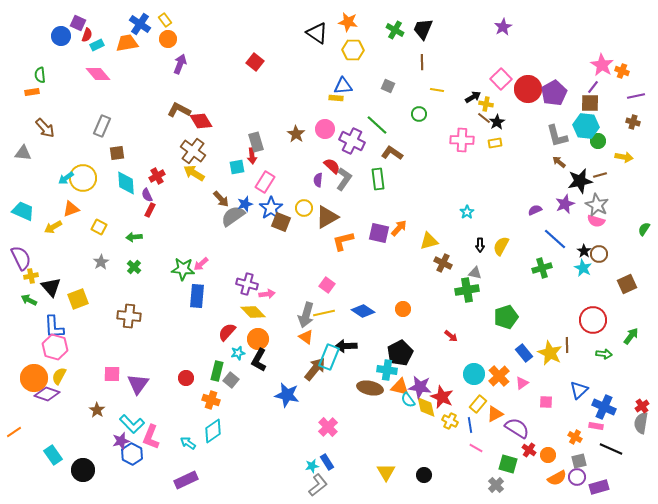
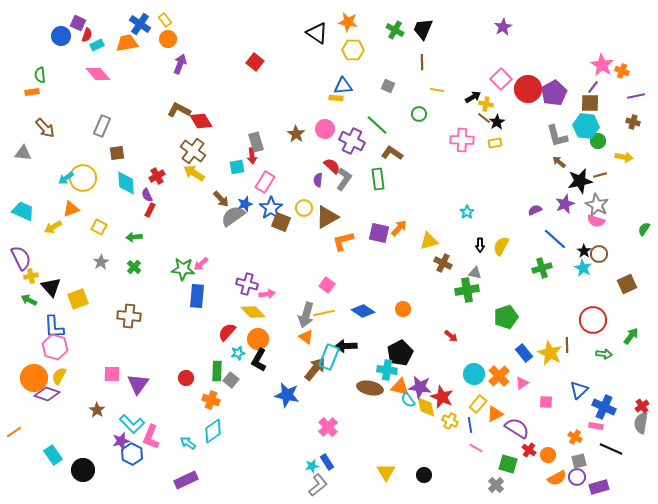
green rectangle at (217, 371): rotated 12 degrees counterclockwise
